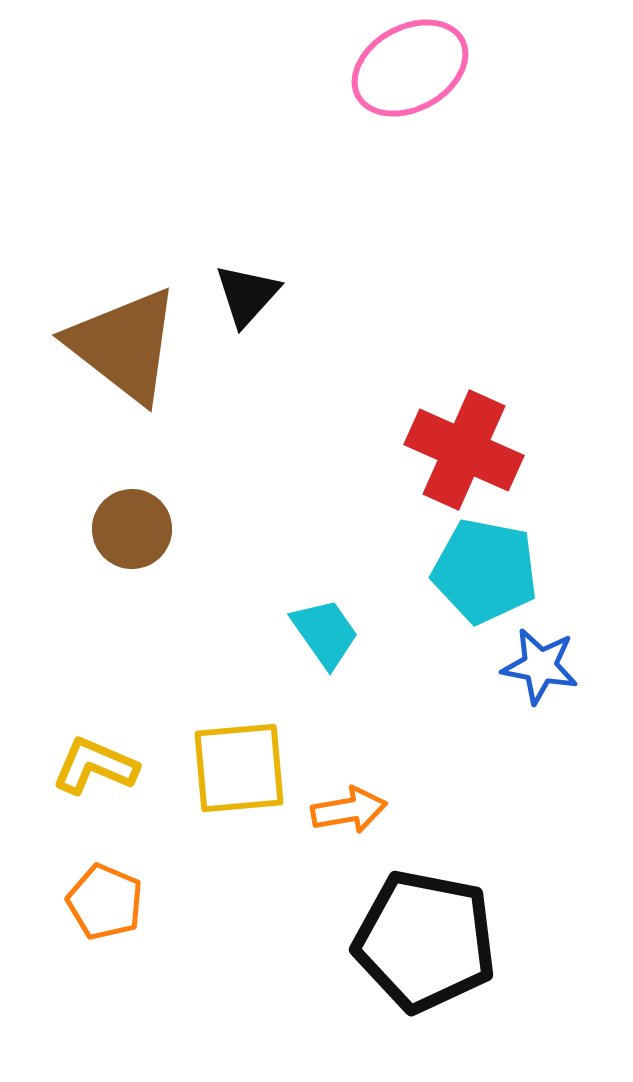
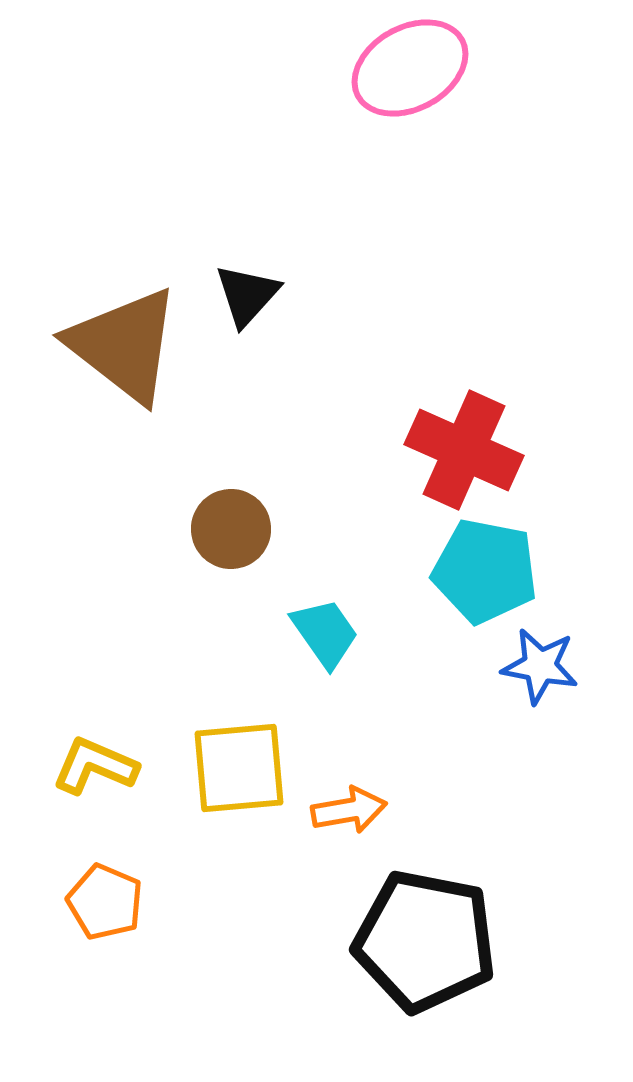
brown circle: moved 99 px right
